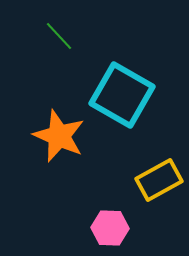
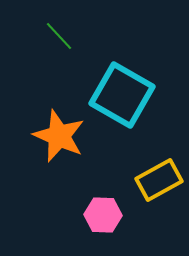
pink hexagon: moved 7 px left, 13 px up
